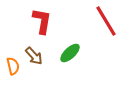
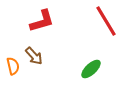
red L-shape: rotated 64 degrees clockwise
green ellipse: moved 21 px right, 16 px down
